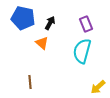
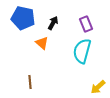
black arrow: moved 3 px right
